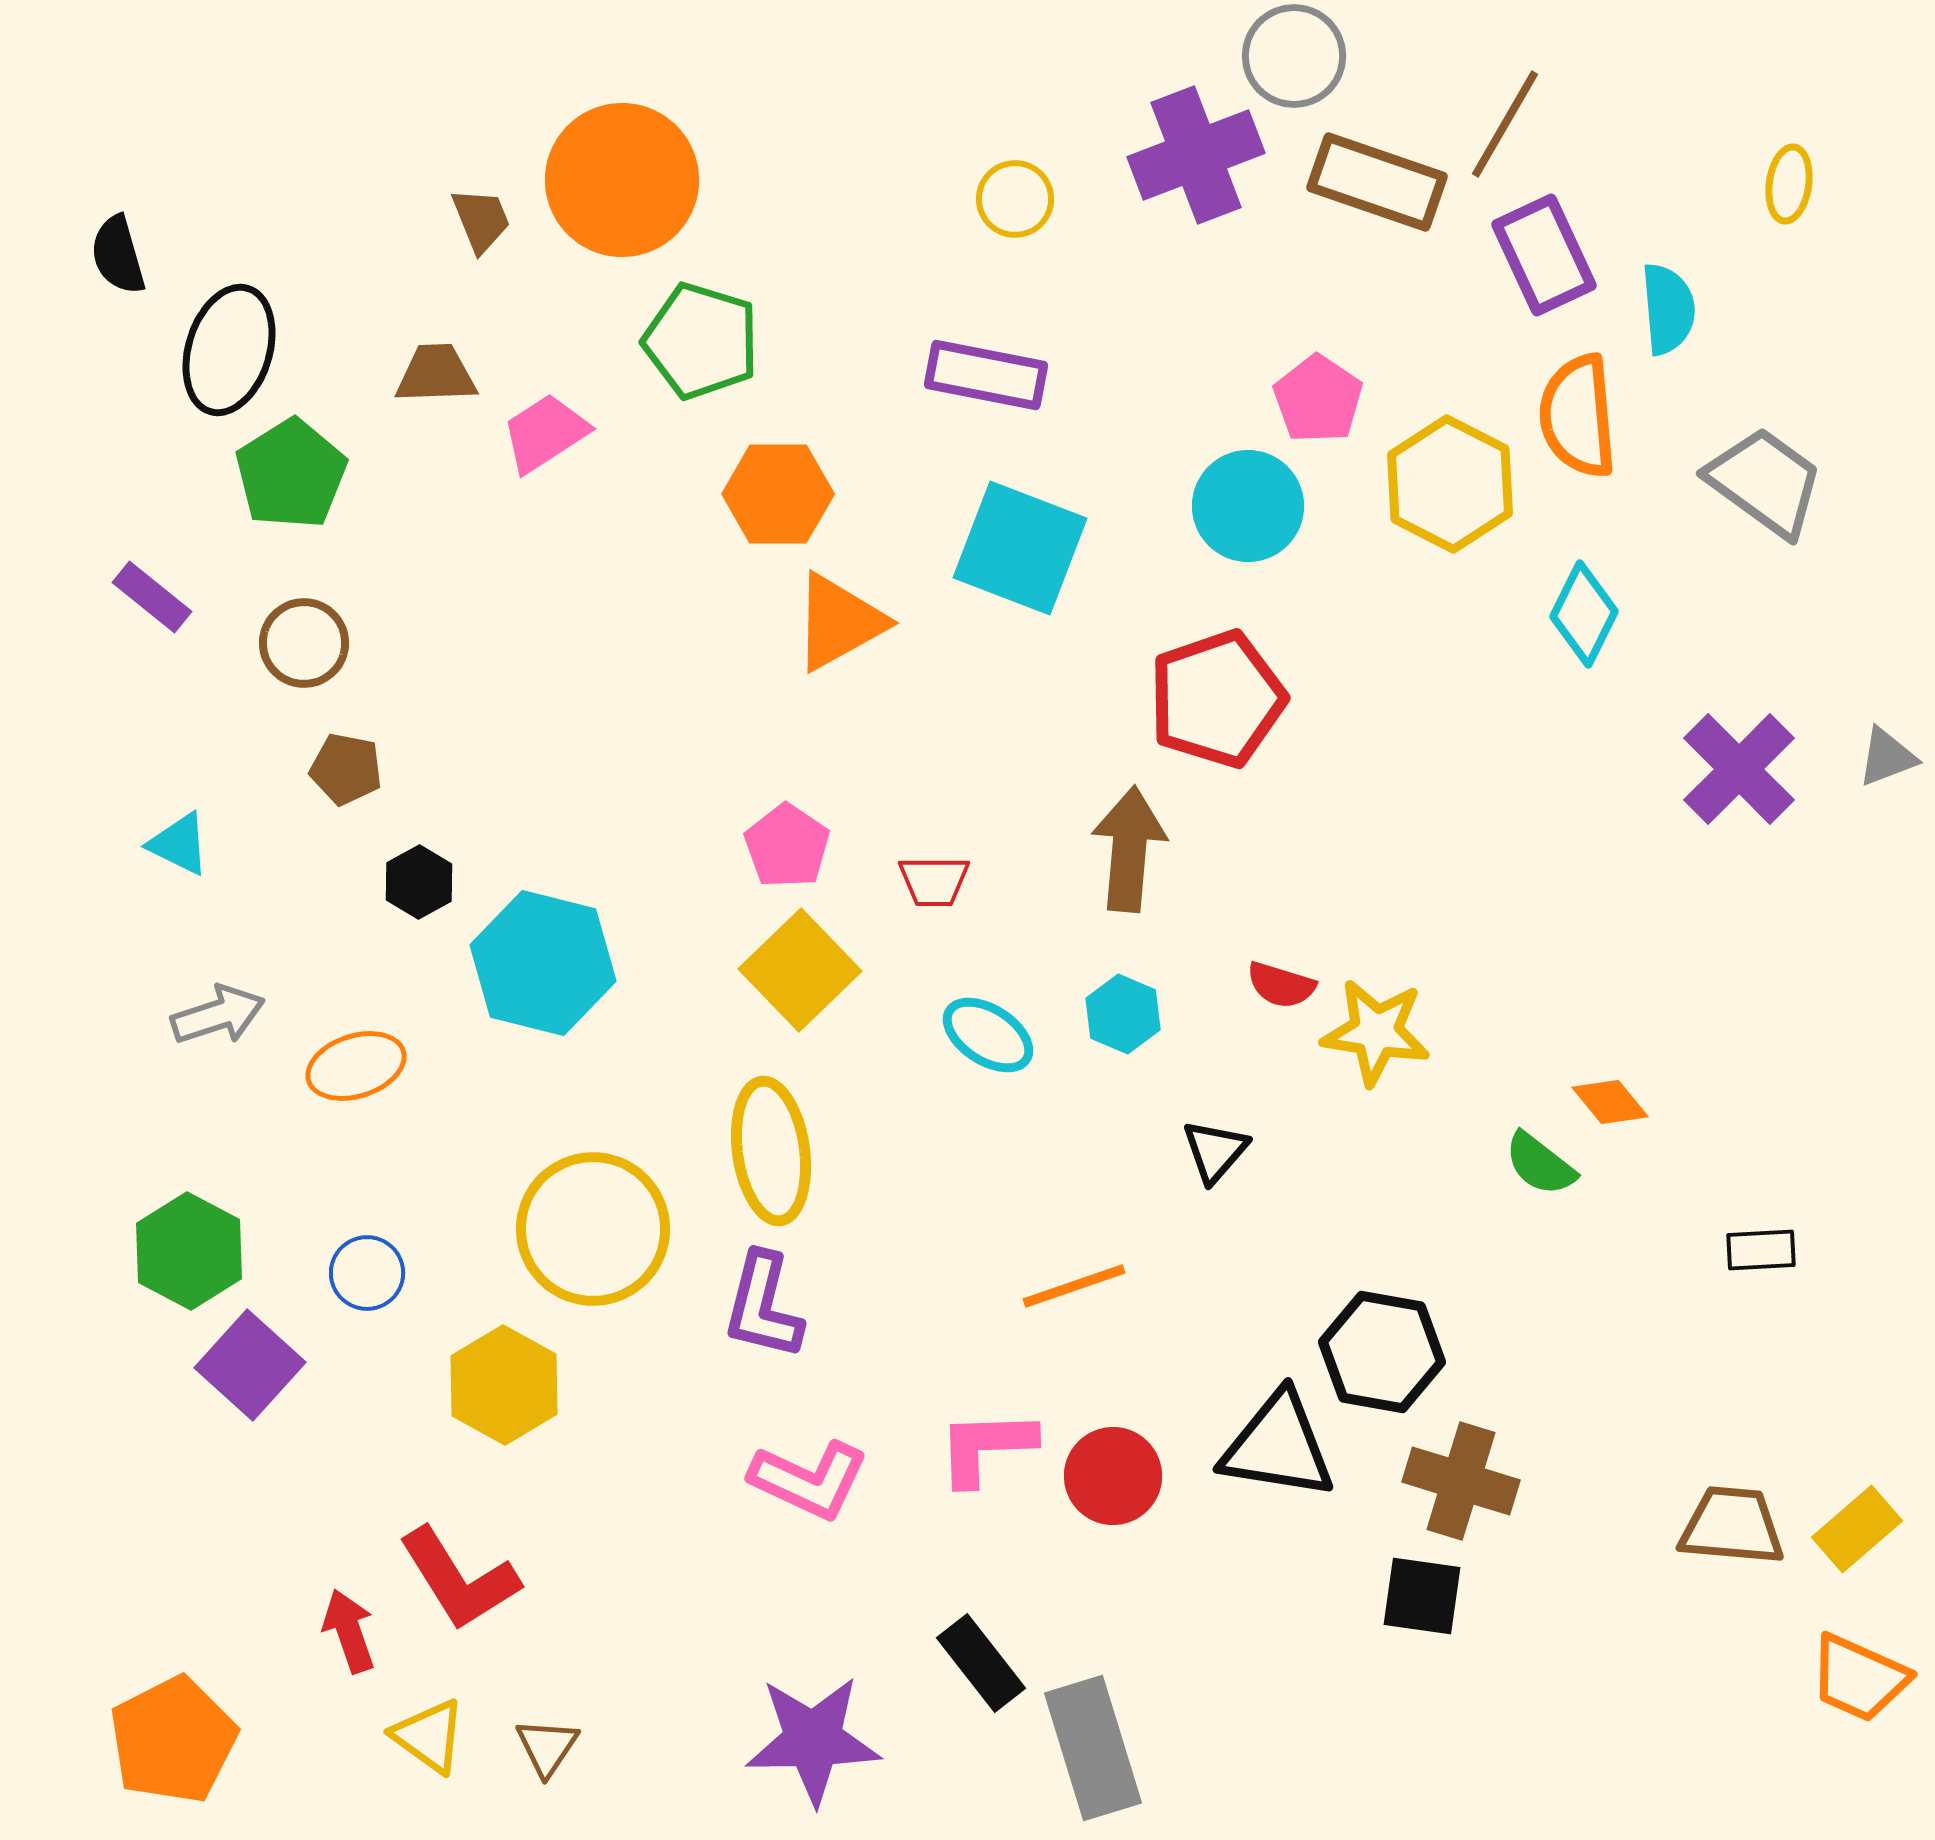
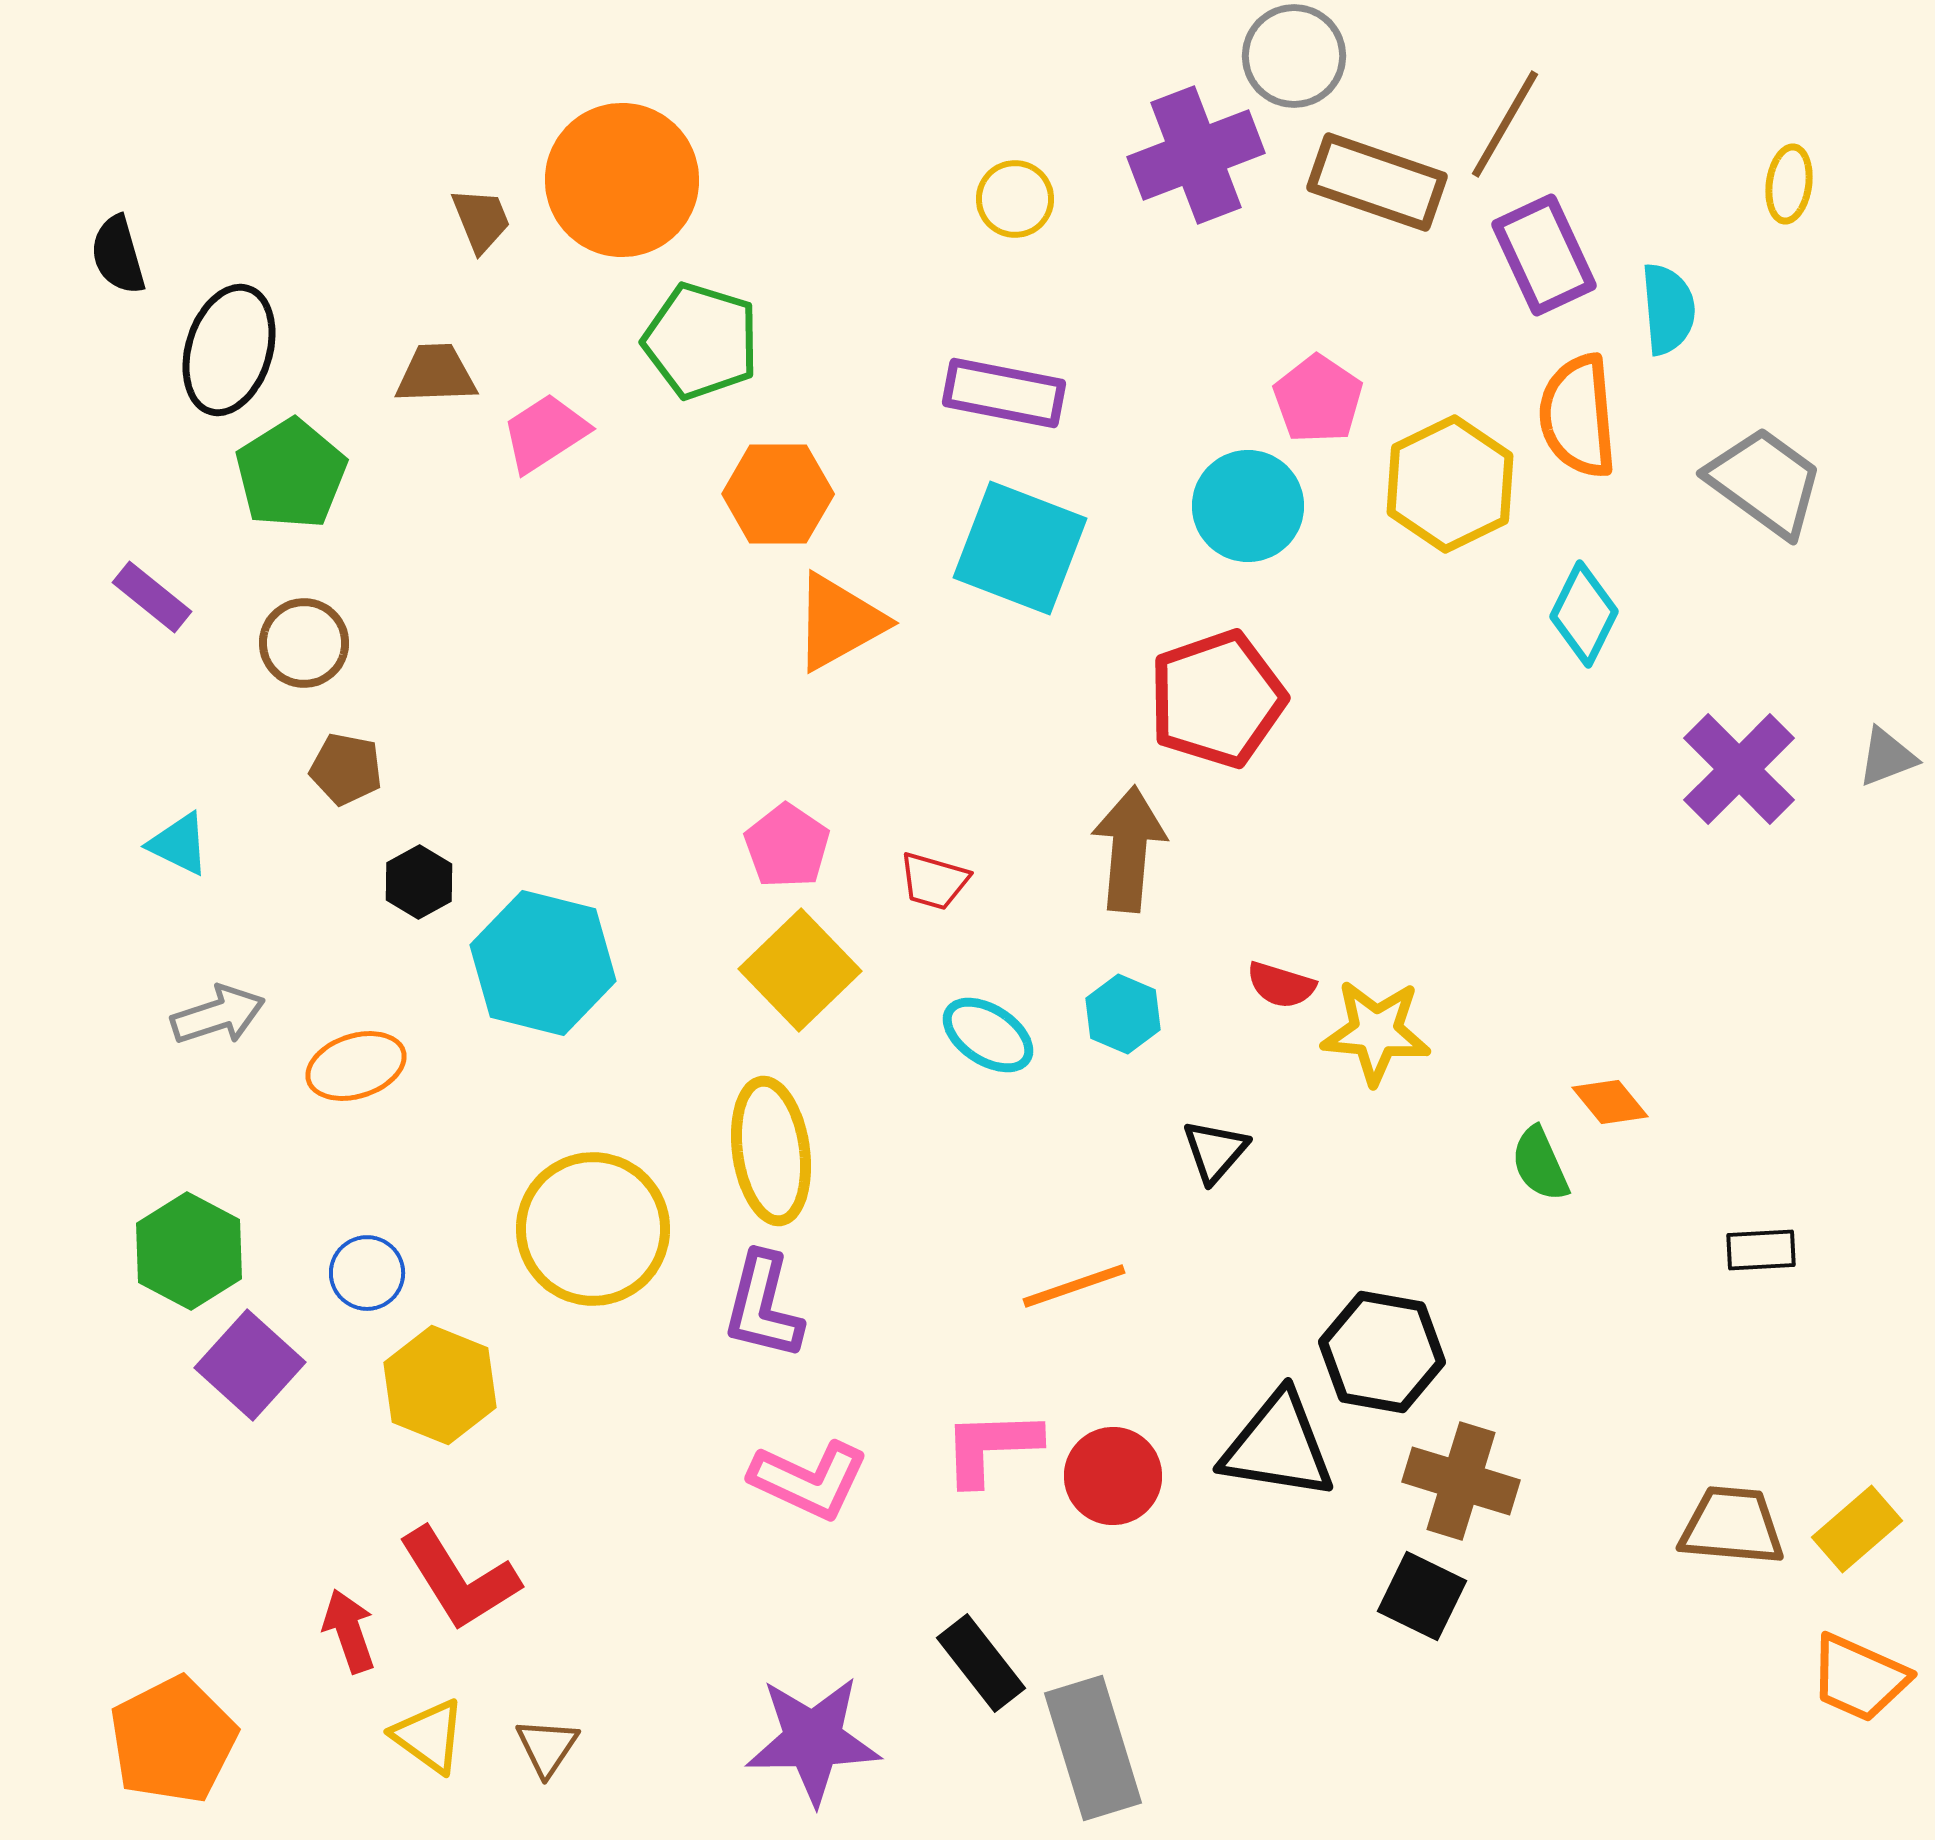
purple rectangle at (986, 375): moved 18 px right, 18 px down
yellow hexagon at (1450, 484): rotated 7 degrees clockwise
red trapezoid at (934, 881): rotated 16 degrees clockwise
yellow star at (1376, 1032): rotated 4 degrees counterclockwise
green semicircle at (1540, 1164): rotated 28 degrees clockwise
yellow hexagon at (504, 1385): moved 64 px left; rotated 7 degrees counterclockwise
pink L-shape at (986, 1447): moved 5 px right
black square at (1422, 1596): rotated 18 degrees clockwise
